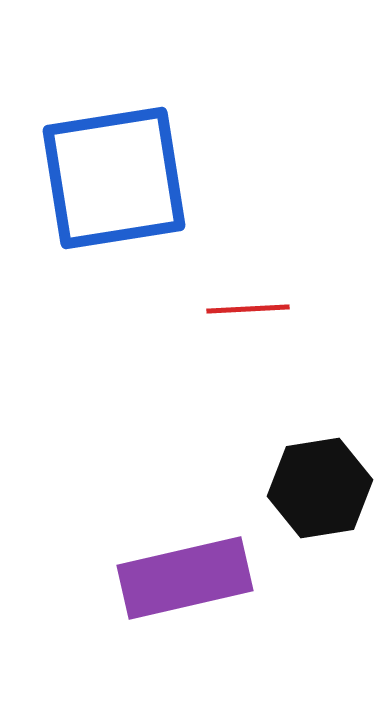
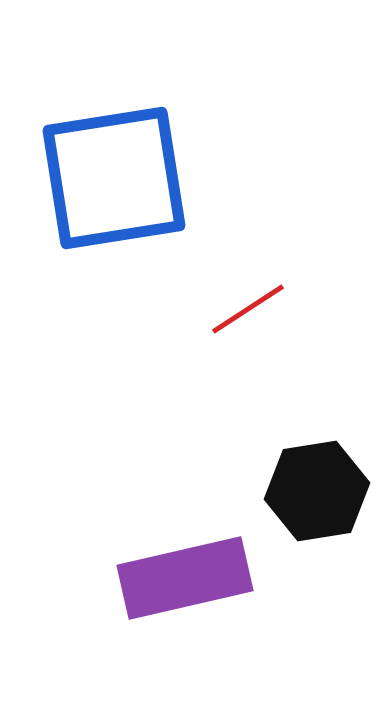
red line: rotated 30 degrees counterclockwise
black hexagon: moved 3 px left, 3 px down
